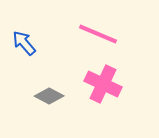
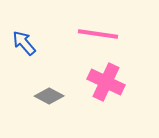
pink line: rotated 15 degrees counterclockwise
pink cross: moved 3 px right, 2 px up
